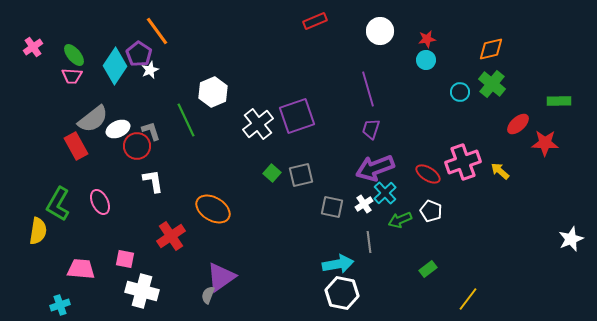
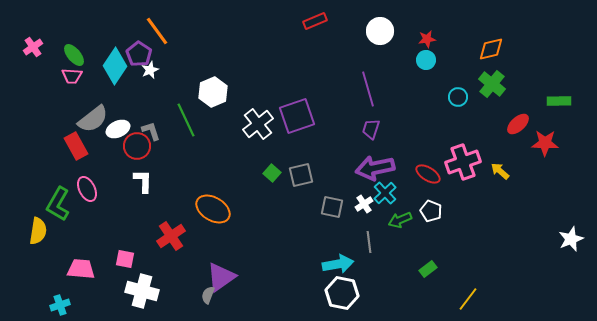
cyan circle at (460, 92): moved 2 px left, 5 px down
purple arrow at (375, 168): rotated 9 degrees clockwise
white L-shape at (153, 181): moved 10 px left; rotated 10 degrees clockwise
pink ellipse at (100, 202): moved 13 px left, 13 px up
